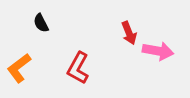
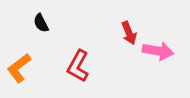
red L-shape: moved 2 px up
